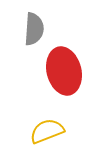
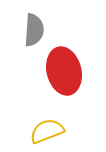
gray semicircle: moved 1 px down
